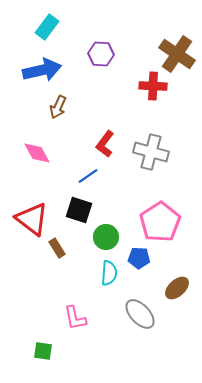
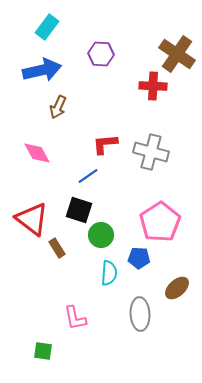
red L-shape: rotated 48 degrees clockwise
green circle: moved 5 px left, 2 px up
gray ellipse: rotated 40 degrees clockwise
